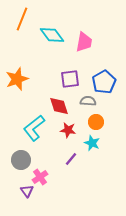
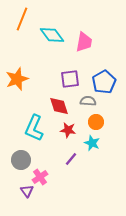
cyan L-shape: rotated 28 degrees counterclockwise
